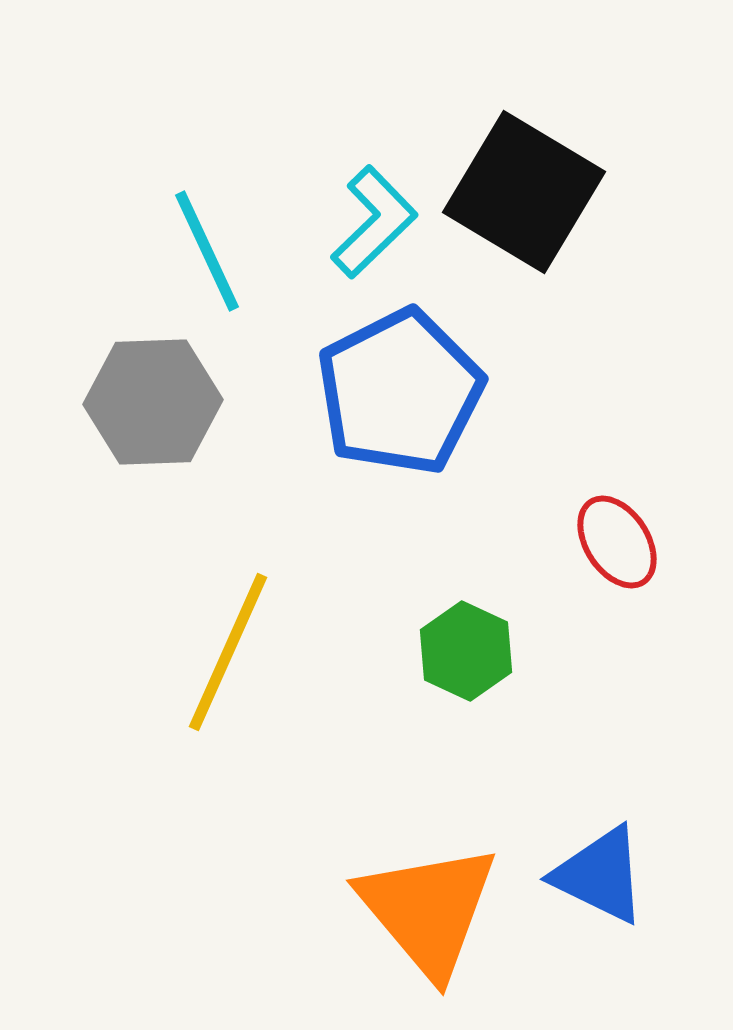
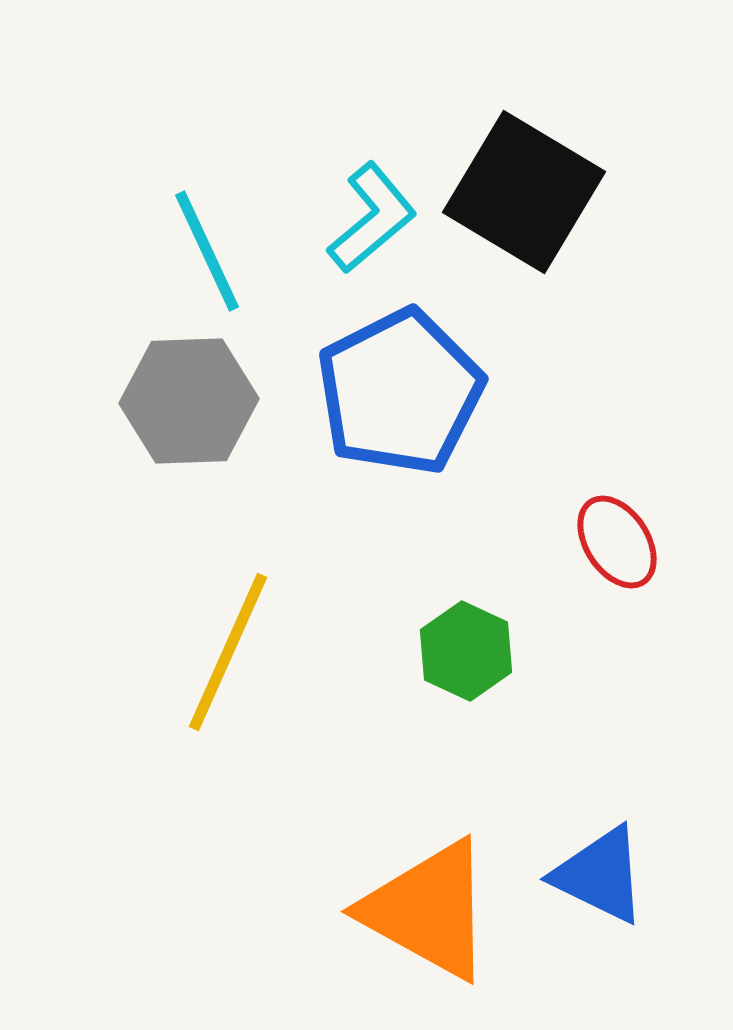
cyan L-shape: moved 2 px left, 4 px up; rotated 4 degrees clockwise
gray hexagon: moved 36 px right, 1 px up
orange triangle: rotated 21 degrees counterclockwise
